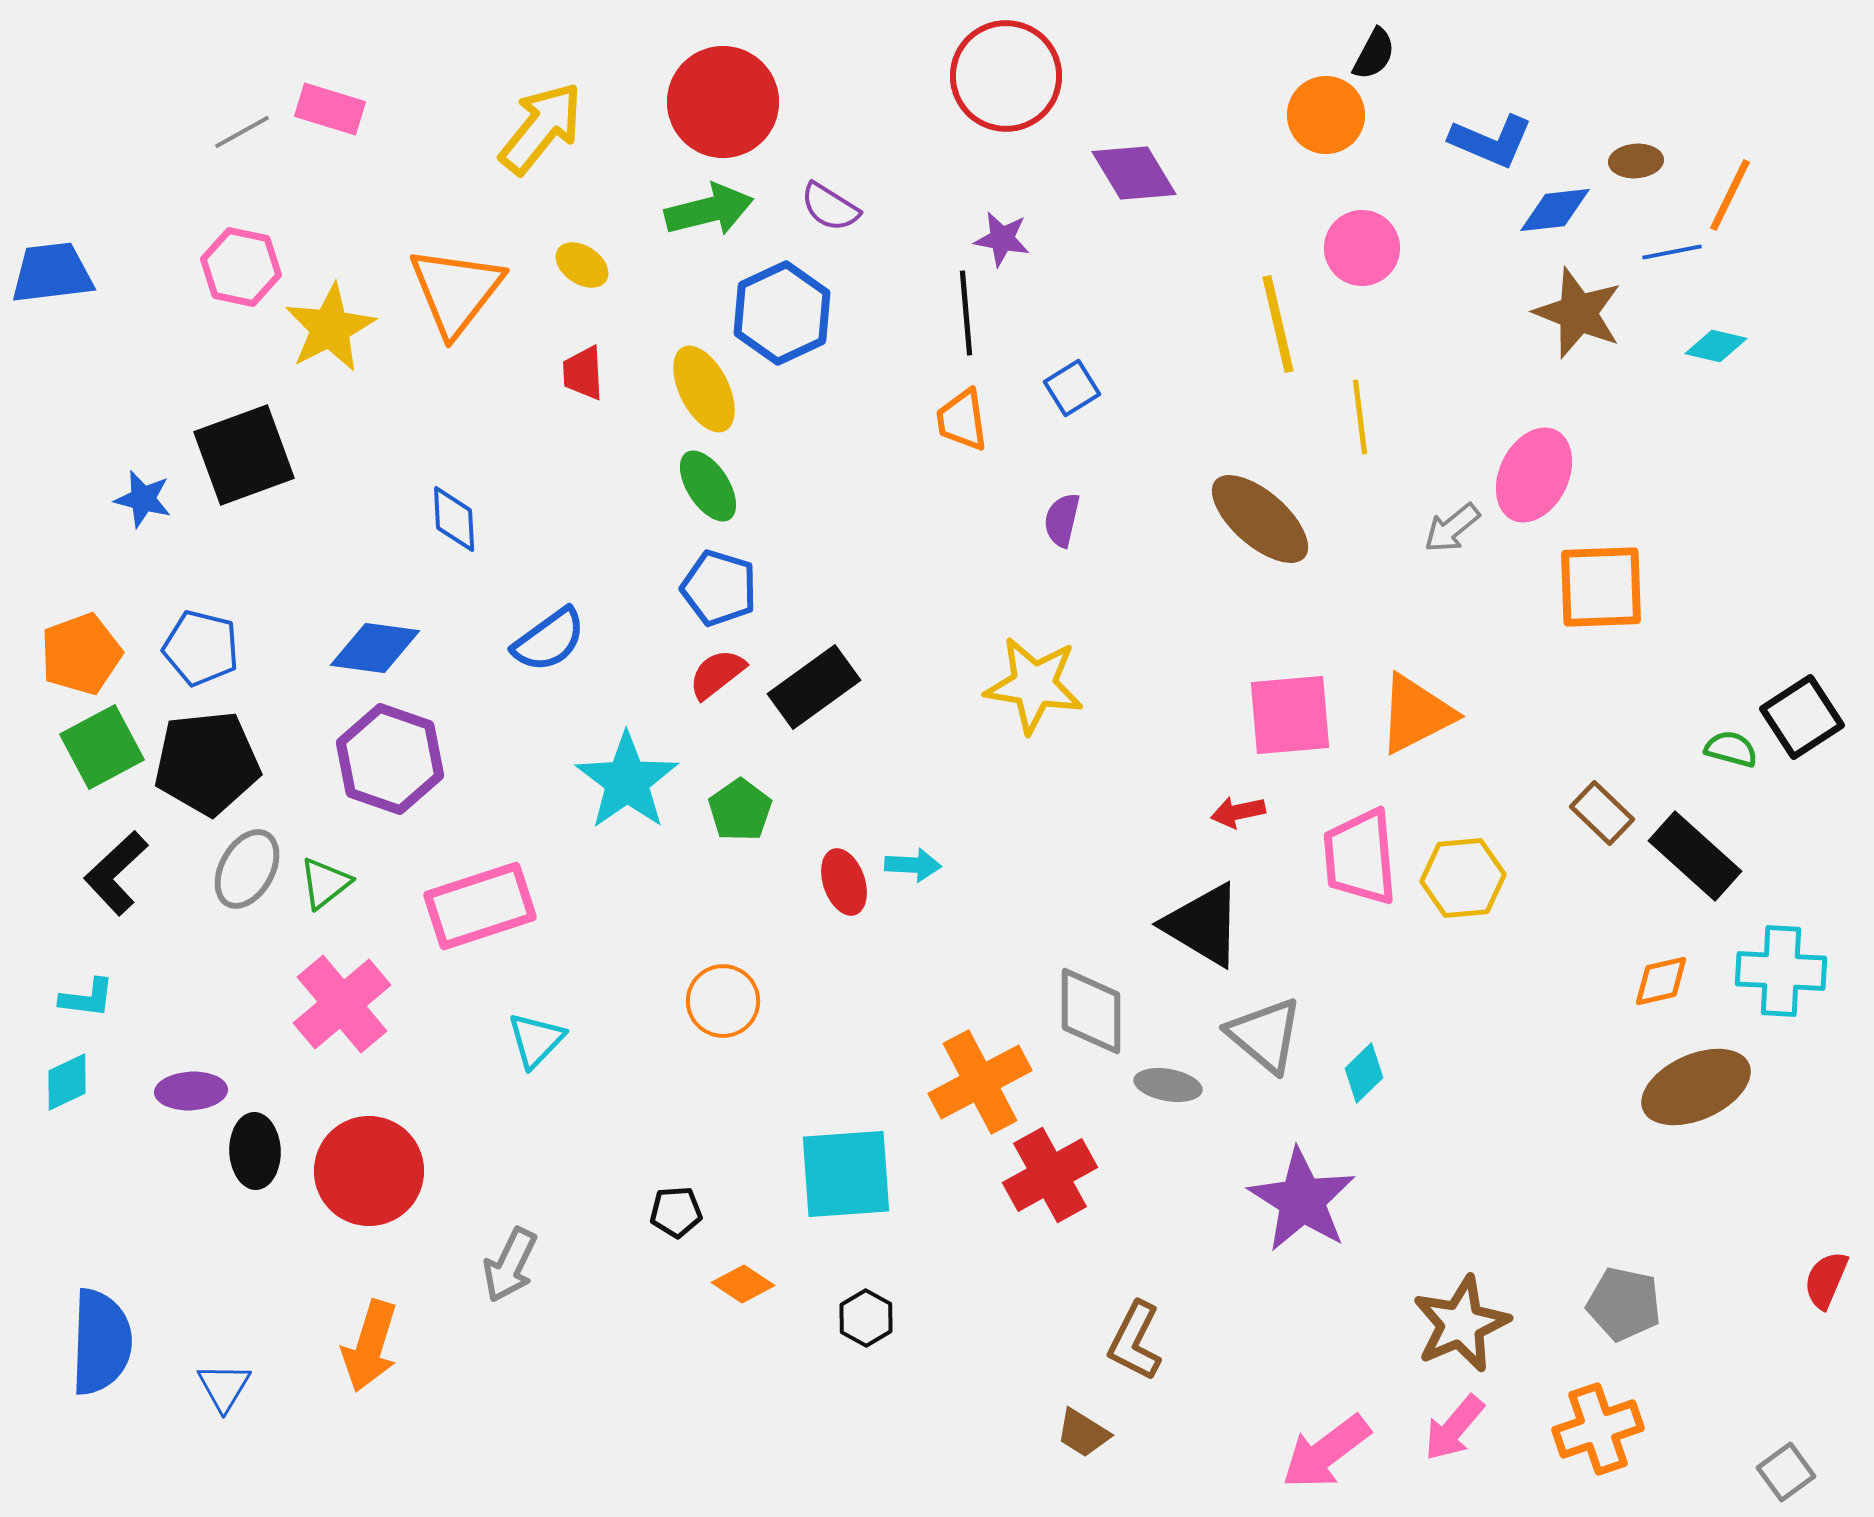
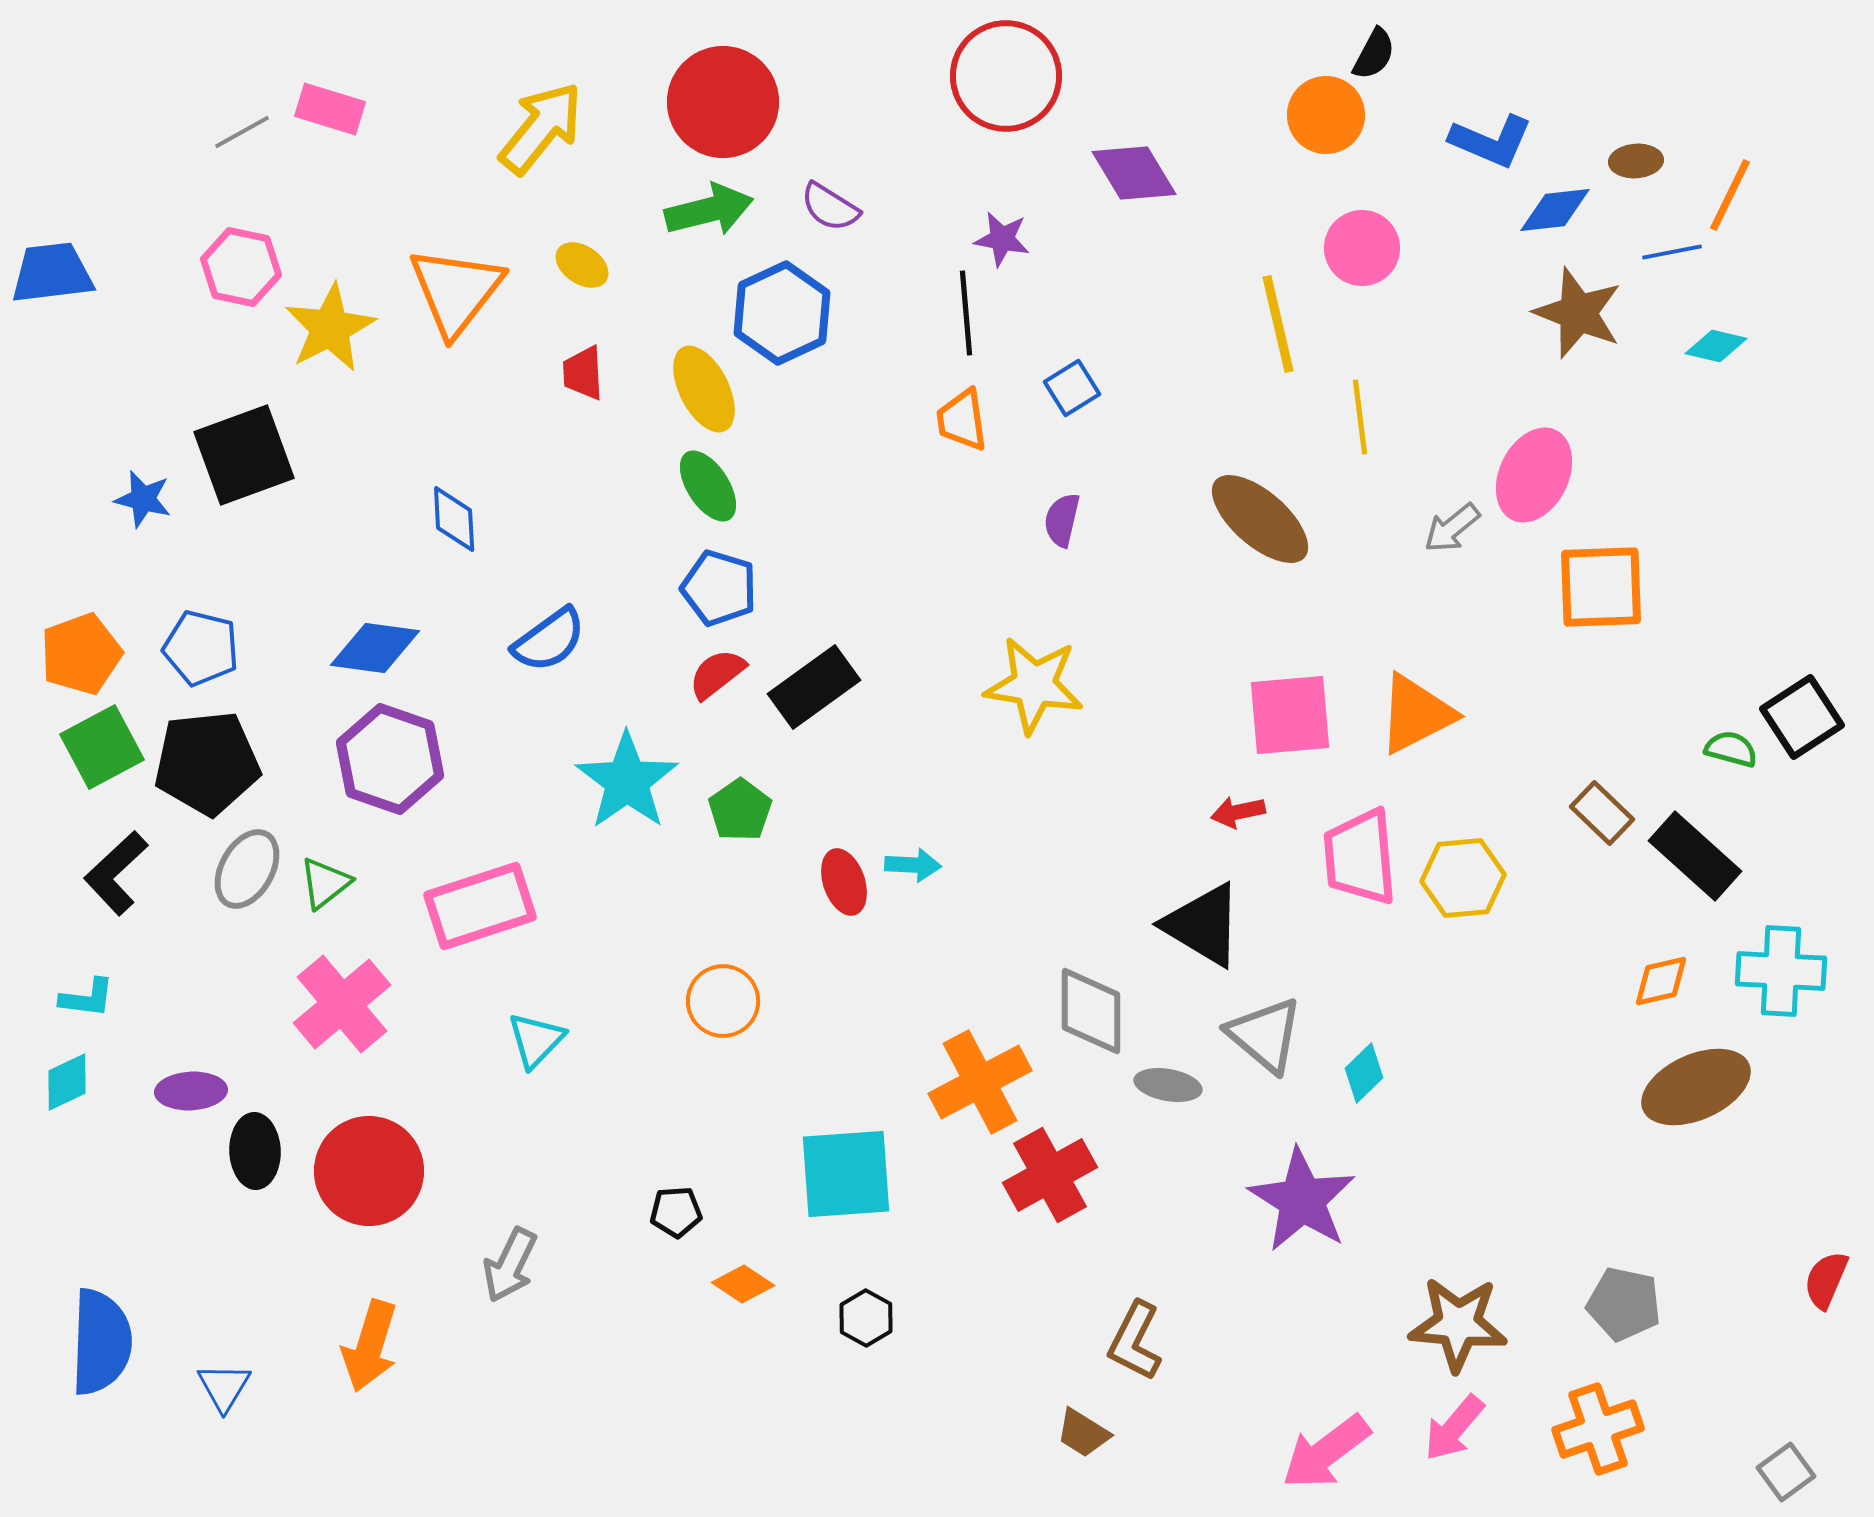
brown star at (1461, 1324): moved 3 px left; rotated 28 degrees clockwise
